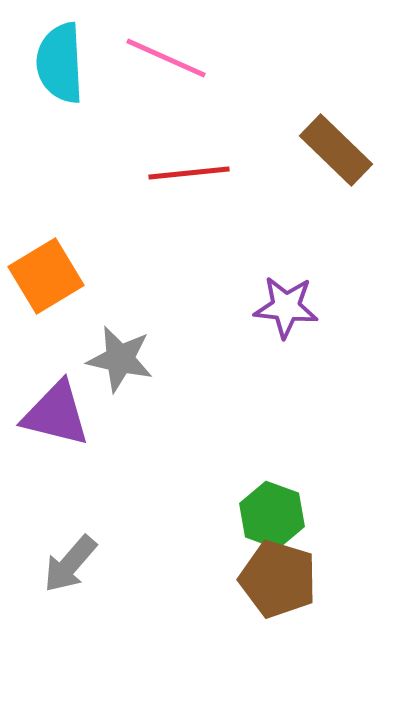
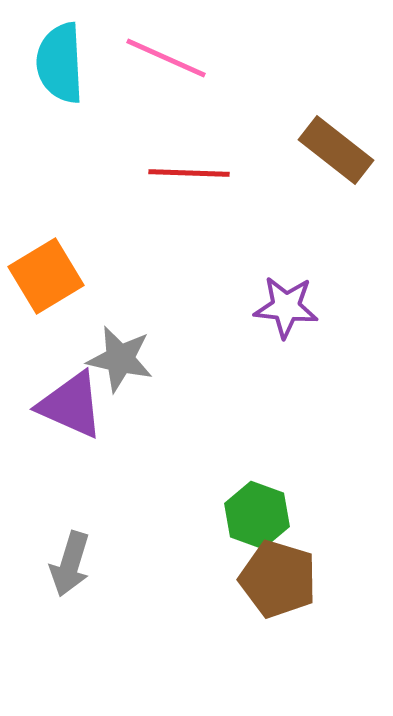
brown rectangle: rotated 6 degrees counterclockwise
red line: rotated 8 degrees clockwise
purple triangle: moved 15 px right, 9 px up; rotated 10 degrees clockwise
green hexagon: moved 15 px left
gray arrow: rotated 24 degrees counterclockwise
